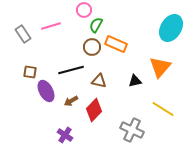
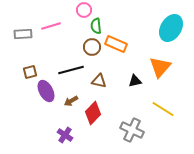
green semicircle: moved 1 px down; rotated 35 degrees counterclockwise
gray rectangle: rotated 60 degrees counterclockwise
brown square: rotated 24 degrees counterclockwise
red diamond: moved 1 px left, 3 px down
